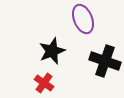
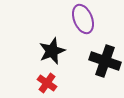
red cross: moved 3 px right
